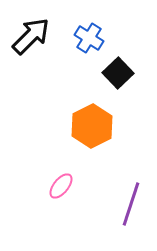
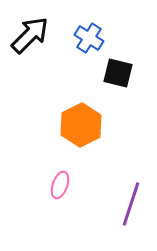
black arrow: moved 1 px left, 1 px up
black square: rotated 32 degrees counterclockwise
orange hexagon: moved 11 px left, 1 px up
pink ellipse: moved 1 px left, 1 px up; rotated 20 degrees counterclockwise
